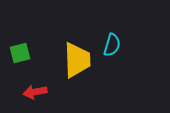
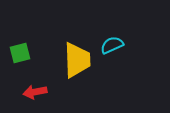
cyan semicircle: rotated 130 degrees counterclockwise
